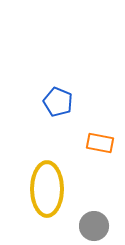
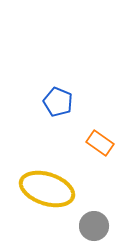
orange rectangle: rotated 24 degrees clockwise
yellow ellipse: rotated 72 degrees counterclockwise
